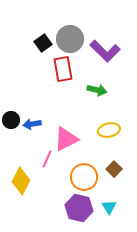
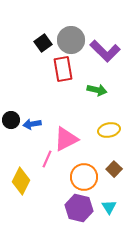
gray circle: moved 1 px right, 1 px down
